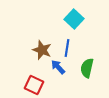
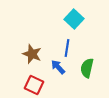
brown star: moved 10 px left, 4 px down
